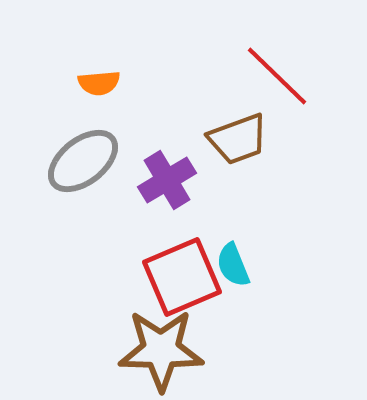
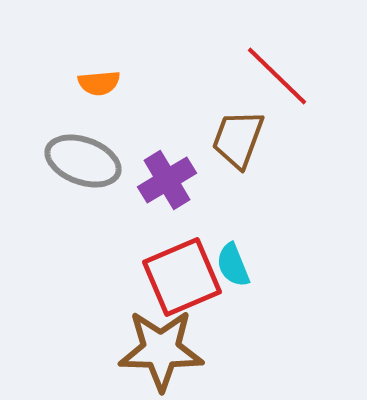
brown trapezoid: rotated 130 degrees clockwise
gray ellipse: rotated 58 degrees clockwise
